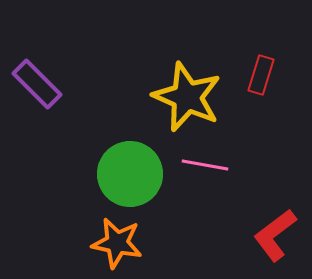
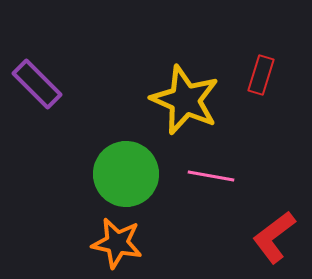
yellow star: moved 2 px left, 3 px down
pink line: moved 6 px right, 11 px down
green circle: moved 4 px left
red L-shape: moved 1 px left, 2 px down
